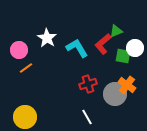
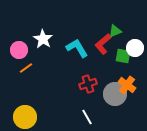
green triangle: moved 1 px left
white star: moved 4 px left, 1 px down
